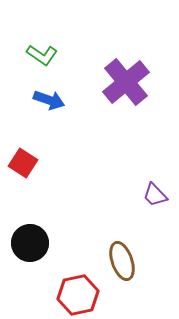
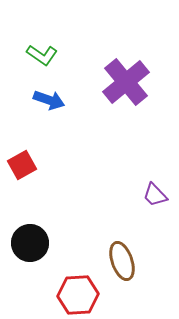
red square: moved 1 px left, 2 px down; rotated 28 degrees clockwise
red hexagon: rotated 9 degrees clockwise
